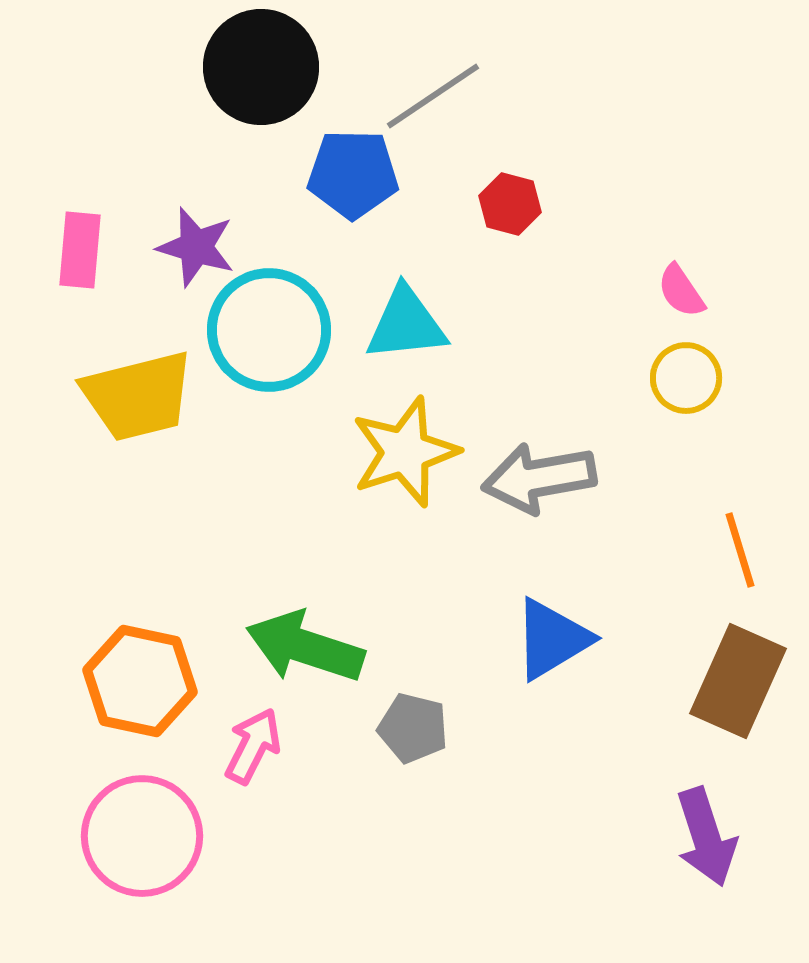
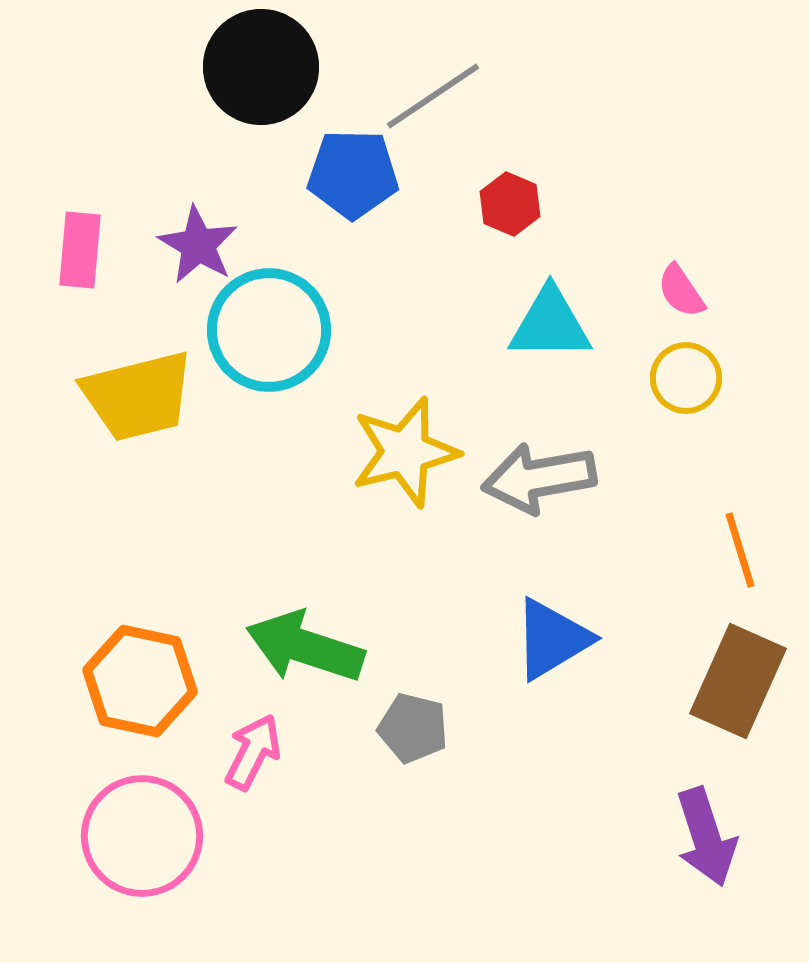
red hexagon: rotated 8 degrees clockwise
purple star: moved 2 px right, 2 px up; rotated 14 degrees clockwise
cyan triangle: moved 144 px right; rotated 6 degrees clockwise
yellow star: rotated 4 degrees clockwise
pink arrow: moved 6 px down
